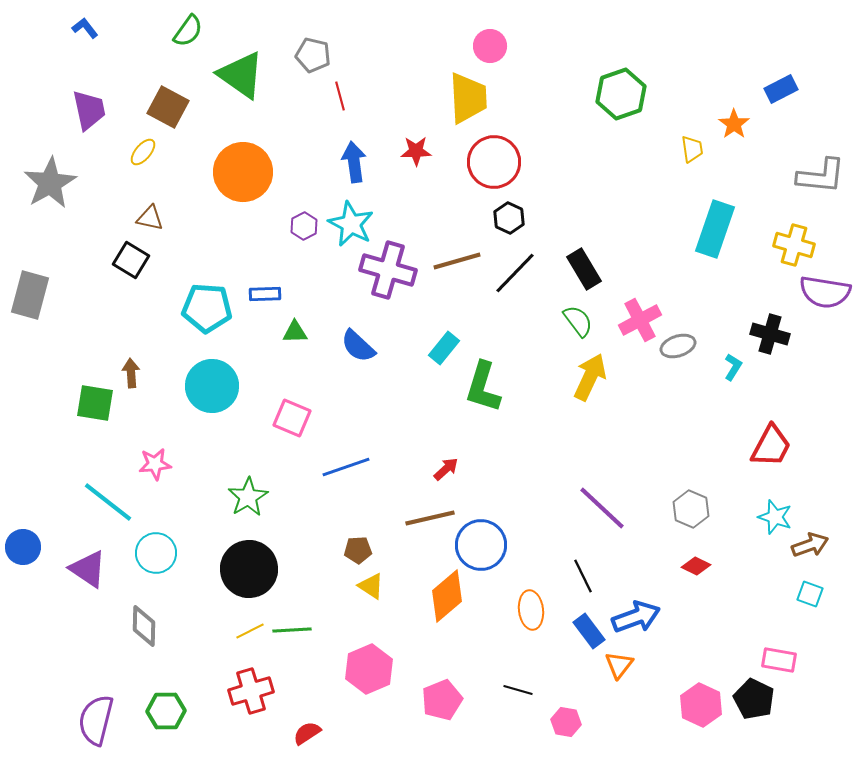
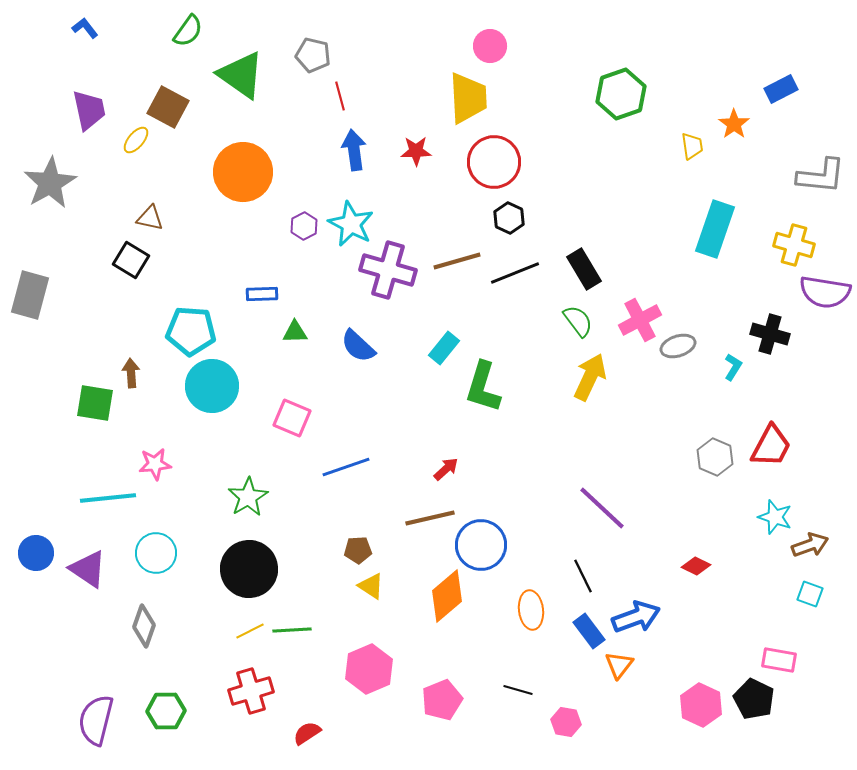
yellow trapezoid at (692, 149): moved 3 px up
yellow ellipse at (143, 152): moved 7 px left, 12 px up
blue arrow at (354, 162): moved 12 px up
black line at (515, 273): rotated 24 degrees clockwise
blue rectangle at (265, 294): moved 3 px left
cyan pentagon at (207, 308): moved 16 px left, 23 px down
cyan line at (108, 502): moved 4 px up; rotated 44 degrees counterclockwise
gray hexagon at (691, 509): moved 24 px right, 52 px up
blue circle at (23, 547): moved 13 px right, 6 px down
gray diamond at (144, 626): rotated 18 degrees clockwise
